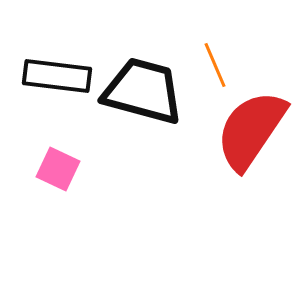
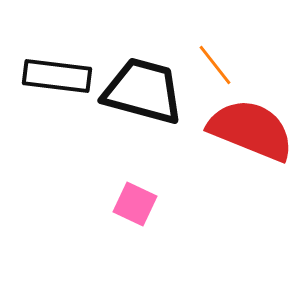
orange line: rotated 15 degrees counterclockwise
red semicircle: rotated 78 degrees clockwise
pink square: moved 77 px right, 35 px down
